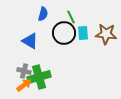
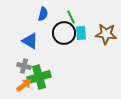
cyan rectangle: moved 2 px left
gray cross: moved 5 px up
